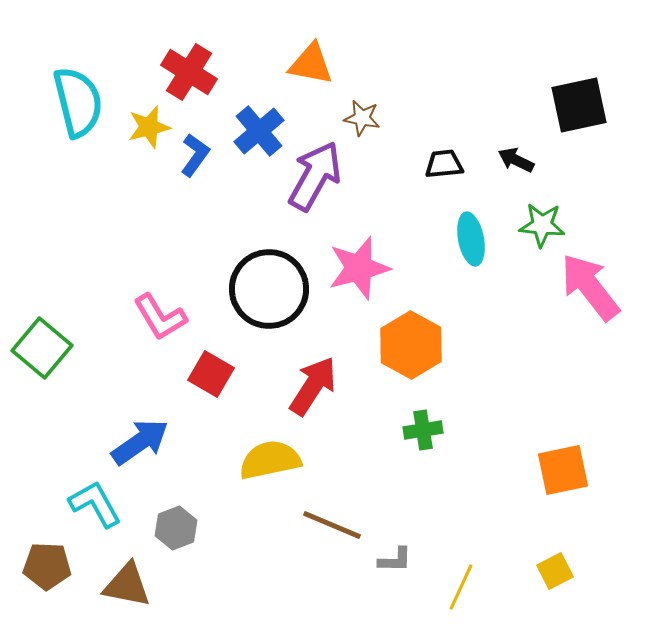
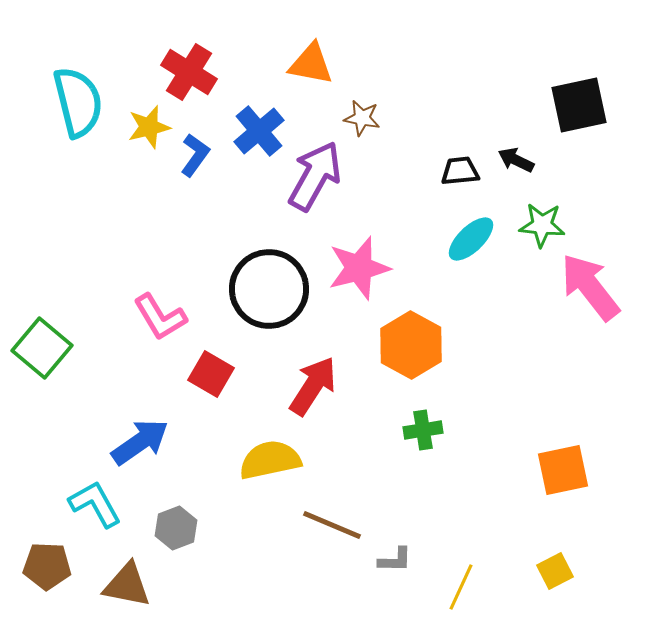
black trapezoid: moved 16 px right, 7 px down
cyan ellipse: rotated 57 degrees clockwise
